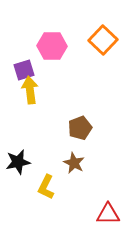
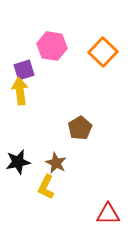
orange square: moved 12 px down
pink hexagon: rotated 8 degrees clockwise
yellow arrow: moved 10 px left, 1 px down
brown pentagon: rotated 10 degrees counterclockwise
brown star: moved 18 px left
